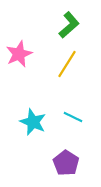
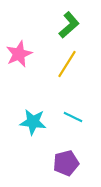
cyan star: rotated 16 degrees counterclockwise
purple pentagon: rotated 25 degrees clockwise
